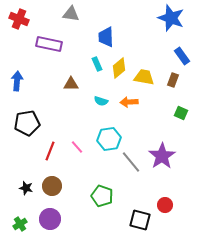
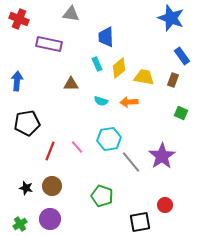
black square: moved 2 px down; rotated 25 degrees counterclockwise
